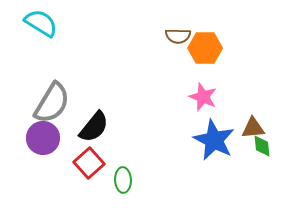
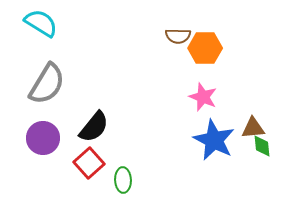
gray semicircle: moved 5 px left, 19 px up
